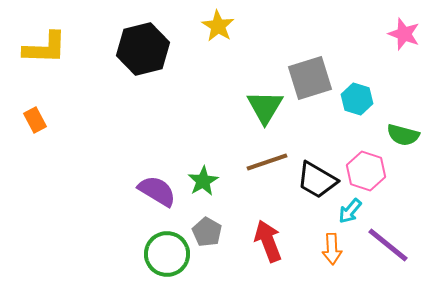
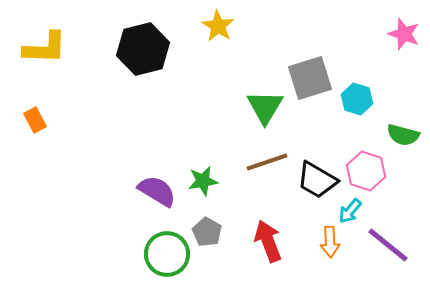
green star: rotated 20 degrees clockwise
orange arrow: moved 2 px left, 7 px up
